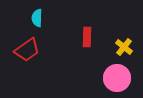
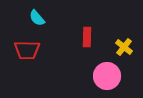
cyan semicircle: rotated 42 degrees counterclockwise
red trapezoid: rotated 36 degrees clockwise
pink circle: moved 10 px left, 2 px up
